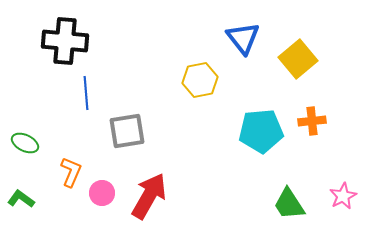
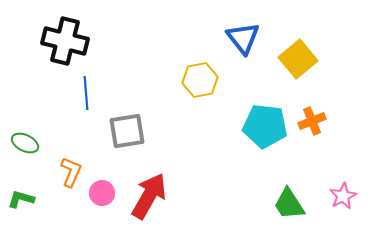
black cross: rotated 9 degrees clockwise
orange cross: rotated 16 degrees counterclockwise
cyan pentagon: moved 4 px right, 5 px up; rotated 12 degrees clockwise
green L-shape: rotated 20 degrees counterclockwise
